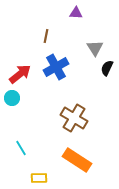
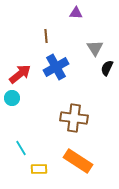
brown line: rotated 16 degrees counterclockwise
brown cross: rotated 24 degrees counterclockwise
orange rectangle: moved 1 px right, 1 px down
yellow rectangle: moved 9 px up
